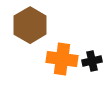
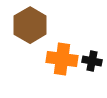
black cross: rotated 24 degrees clockwise
